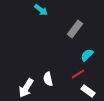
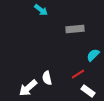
gray rectangle: rotated 48 degrees clockwise
cyan semicircle: moved 6 px right
white semicircle: moved 1 px left, 1 px up
white arrow: moved 2 px right; rotated 18 degrees clockwise
